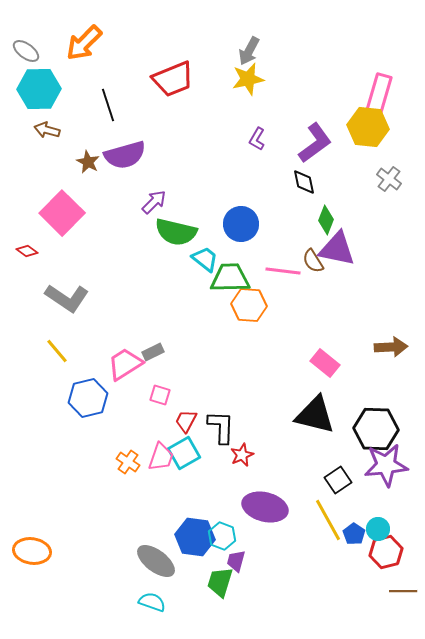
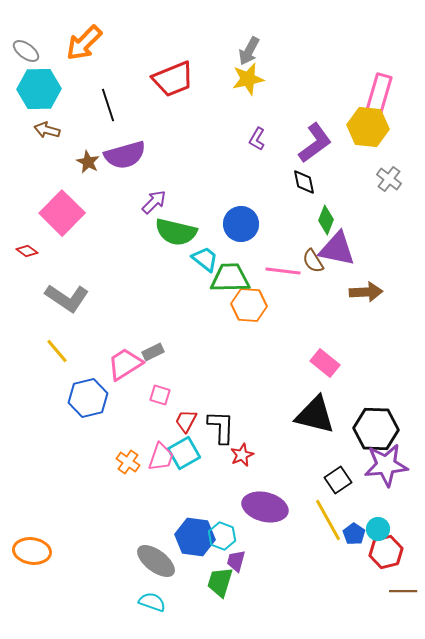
brown arrow at (391, 347): moved 25 px left, 55 px up
